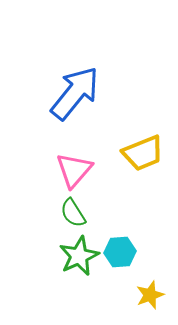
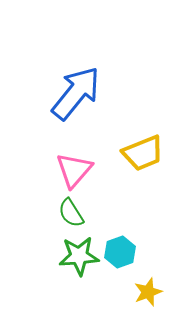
blue arrow: moved 1 px right
green semicircle: moved 2 px left
cyan hexagon: rotated 16 degrees counterclockwise
green star: rotated 21 degrees clockwise
yellow star: moved 2 px left, 3 px up
